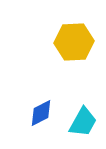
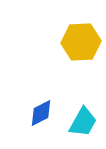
yellow hexagon: moved 7 px right
